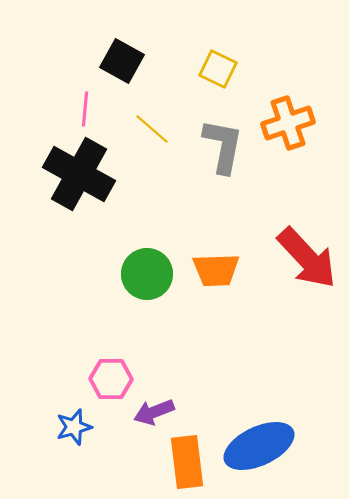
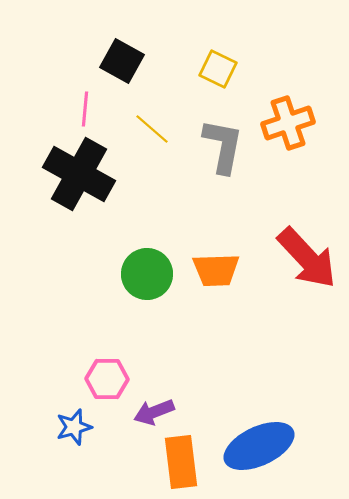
pink hexagon: moved 4 px left
orange rectangle: moved 6 px left
